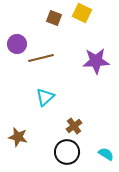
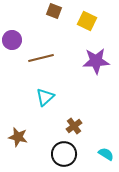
yellow square: moved 5 px right, 8 px down
brown square: moved 7 px up
purple circle: moved 5 px left, 4 px up
black circle: moved 3 px left, 2 px down
